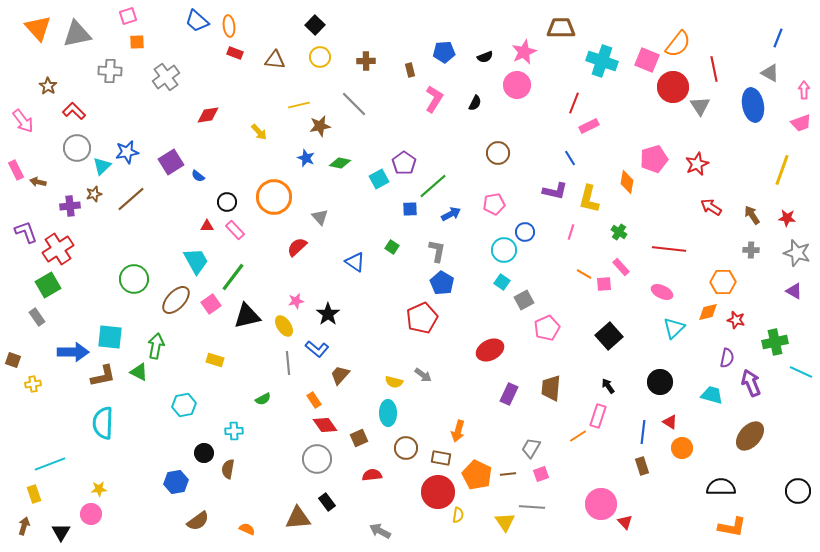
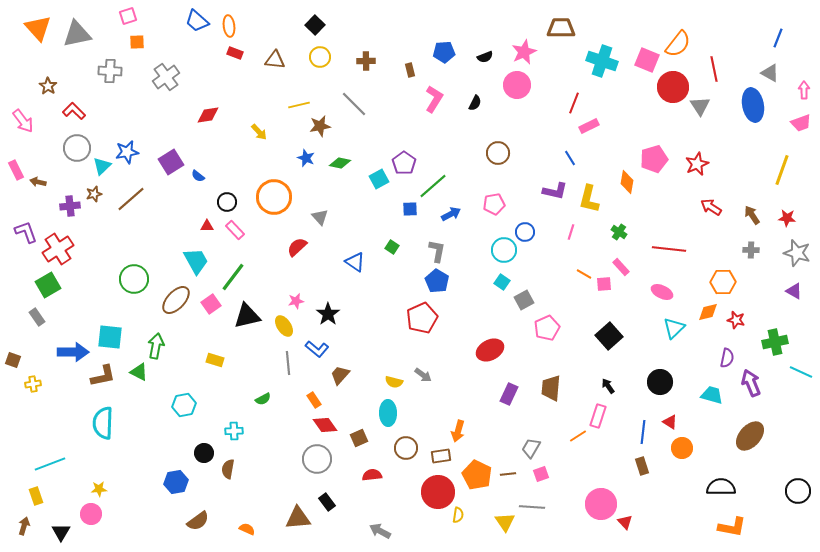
blue pentagon at (442, 283): moved 5 px left, 2 px up
brown rectangle at (441, 458): moved 2 px up; rotated 18 degrees counterclockwise
yellow rectangle at (34, 494): moved 2 px right, 2 px down
